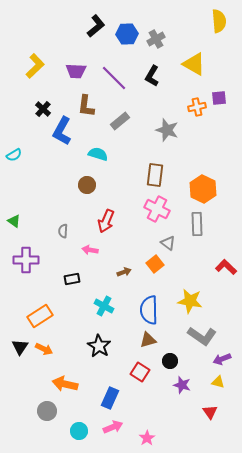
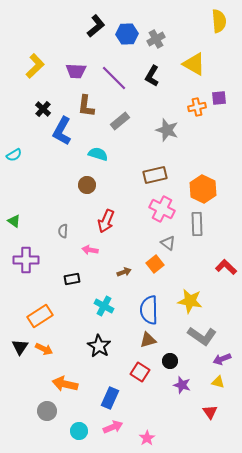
brown rectangle at (155, 175): rotated 70 degrees clockwise
pink cross at (157, 209): moved 5 px right
